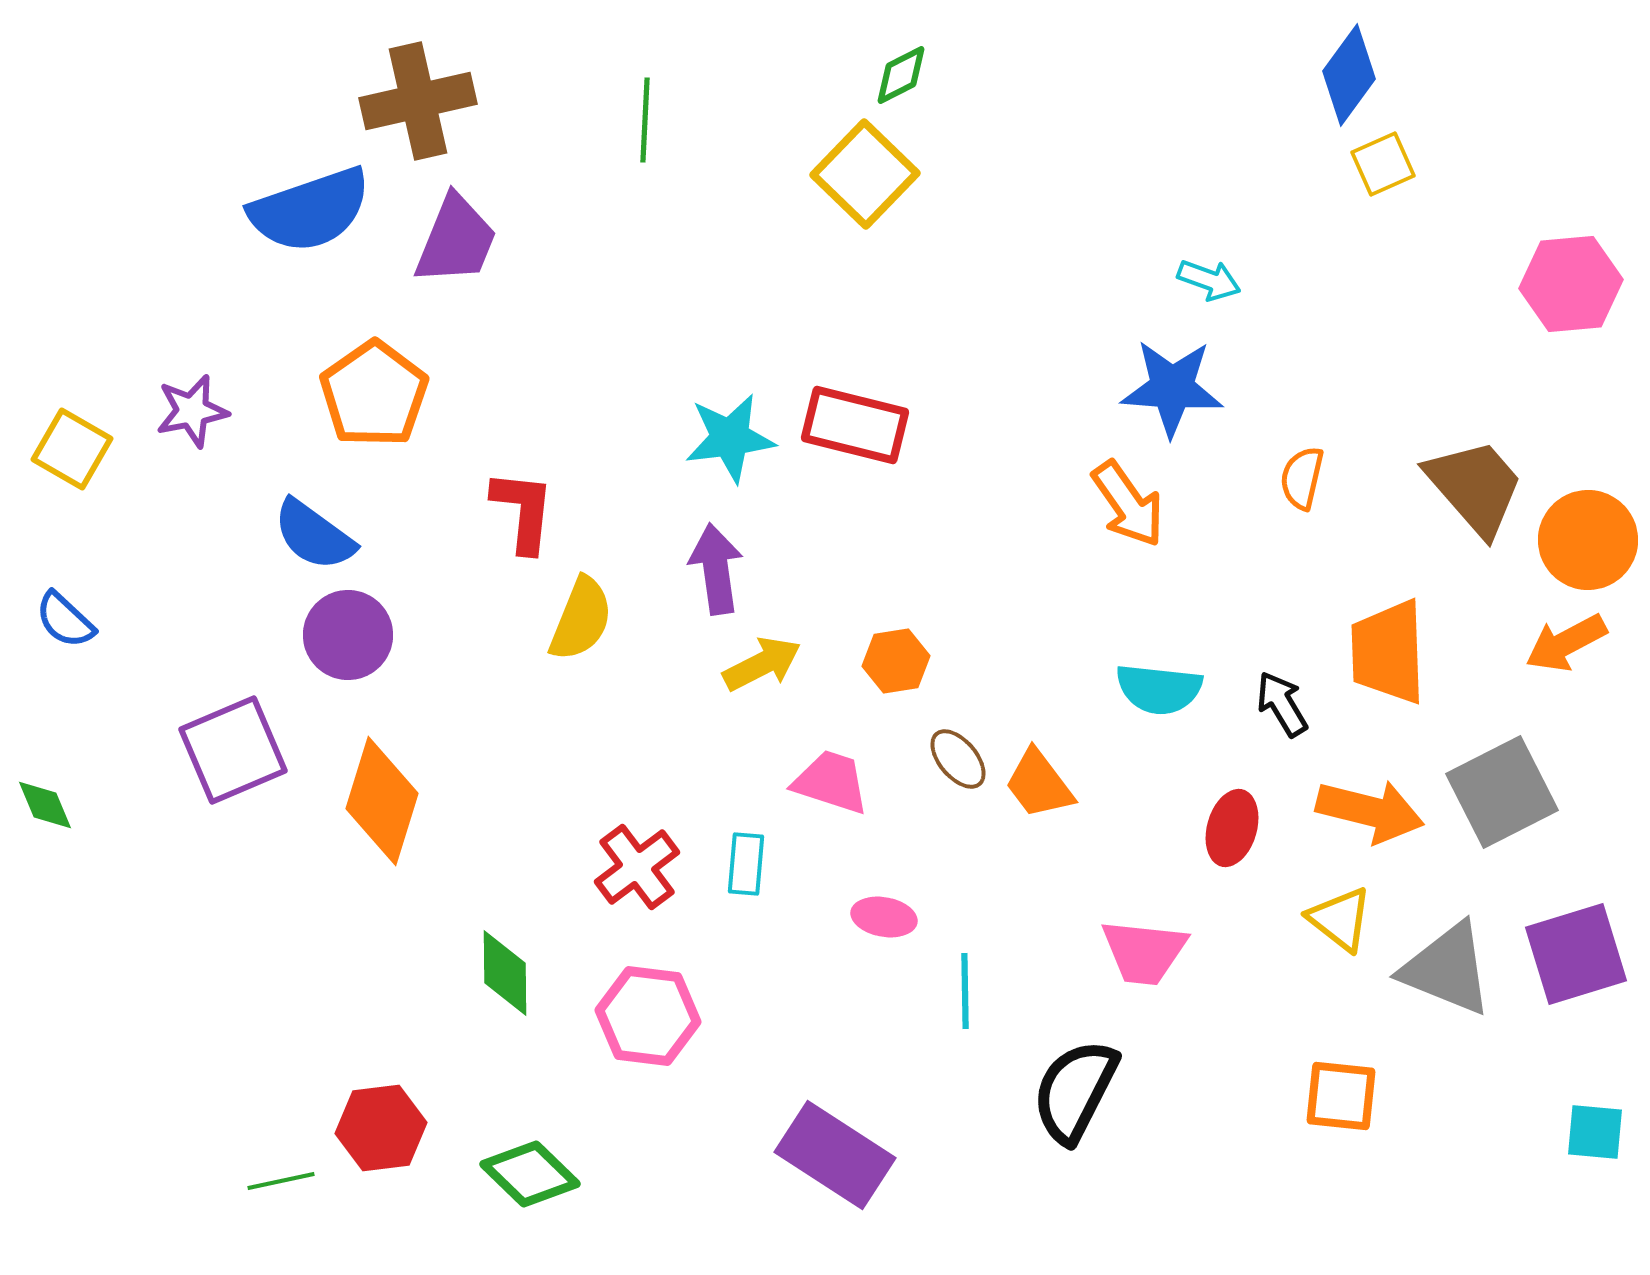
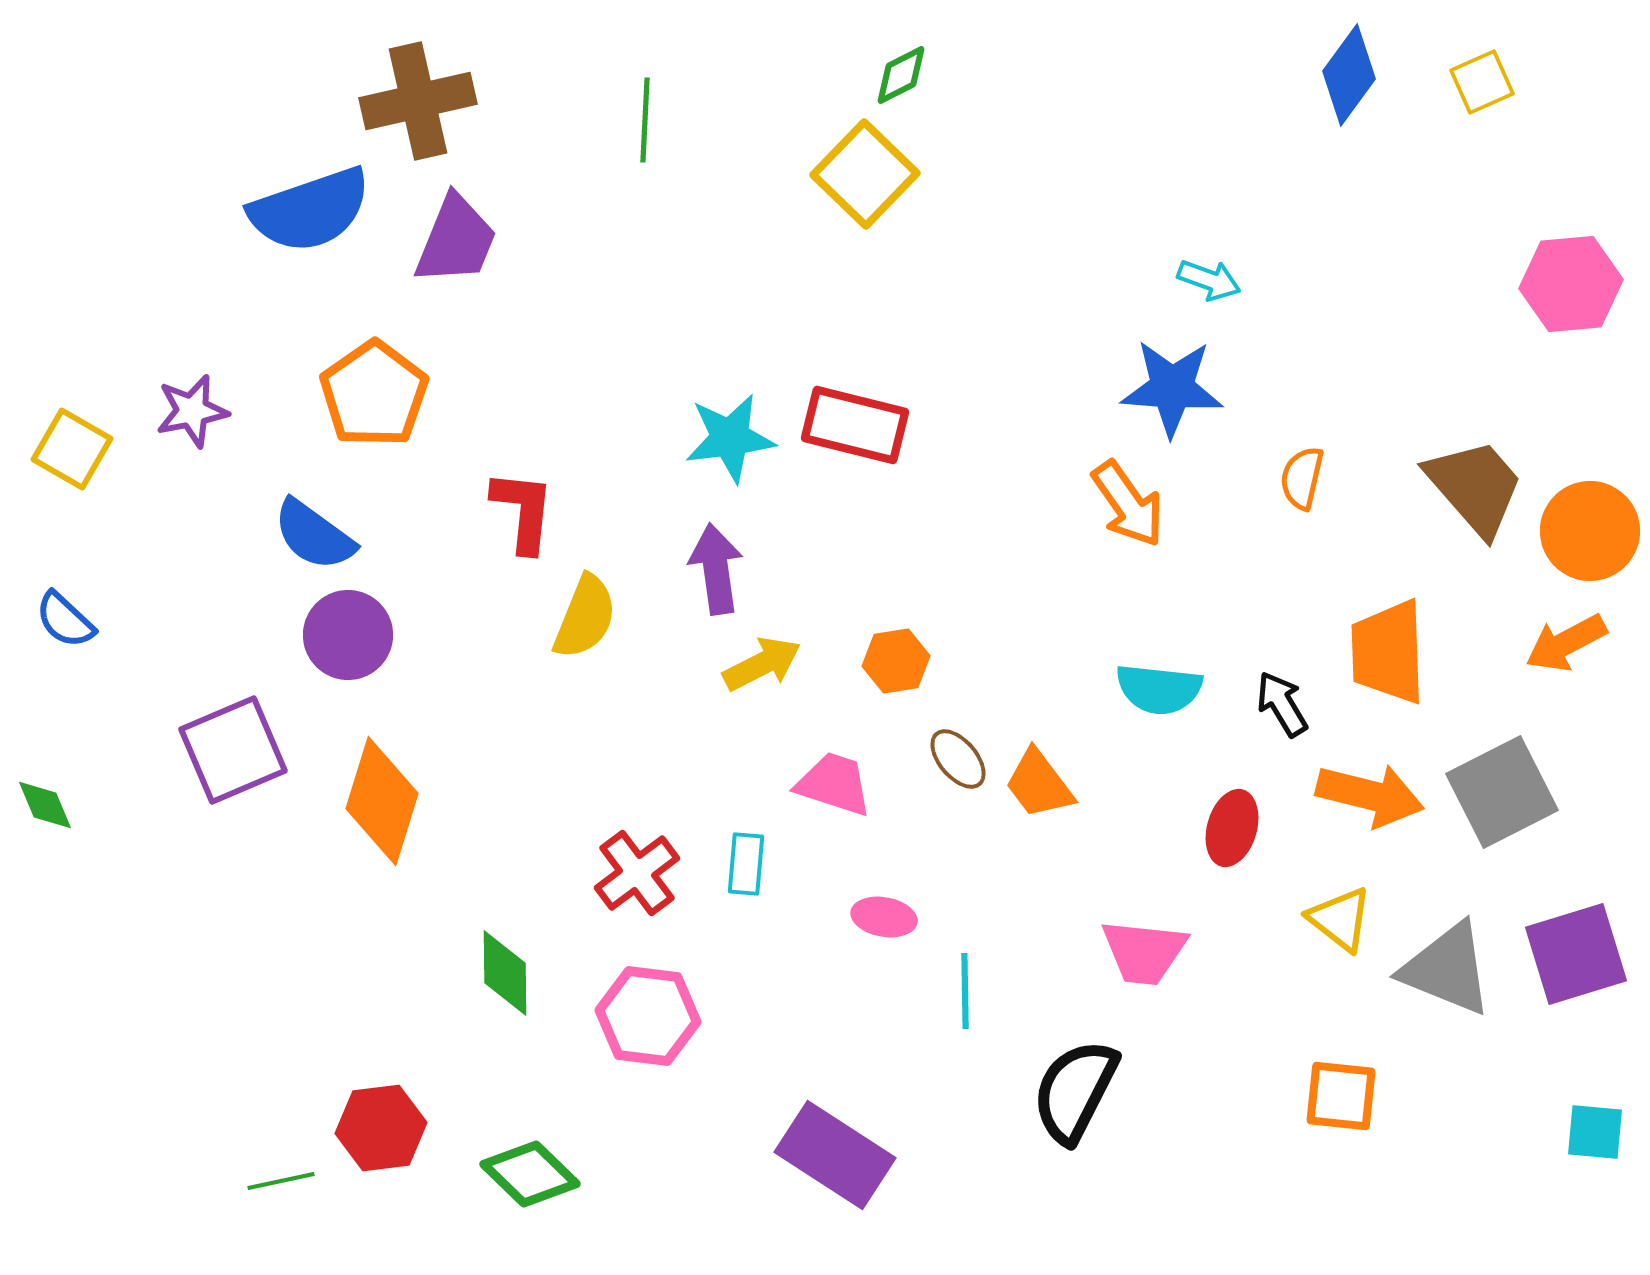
yellow square at (1383, 164): moved 99 px right, 82 px up
orange circle at (1588, 540): moved 2 px right, 9 px up
yellow semicircle at (581, 619): moved 4 px right, 2 px up
pink trapezoid at (831, 782): moved 3 px right, 2 px down
orange arrow at (1370, 811): moved 16 px up
red cross at (637, 867): moved 6 px down
